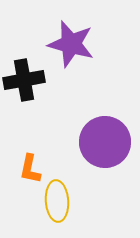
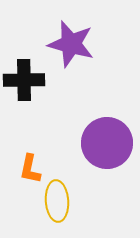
black cross: rotated 9 degrees clockwise
purple circle: moved 2 px right, 1 px down
